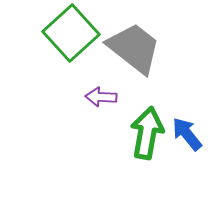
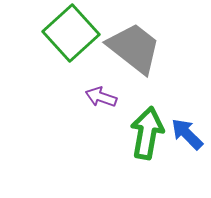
purple arrow: rotated 16 degrees clockwise
blue arrow: rotated 6 degrees counterclockwise
